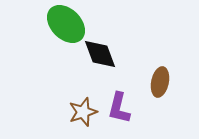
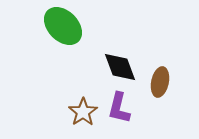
green ellipse: moved 3 px left, 2 px down
black diamond: moved 20 px right, 13 px down
brown star: rotated 16 degrees counterclockwise
